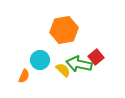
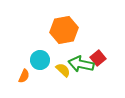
red square: moved 2 px right, 1 px down
green arrow: moved 2 px right
